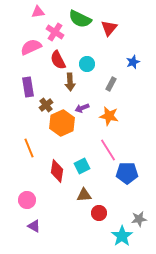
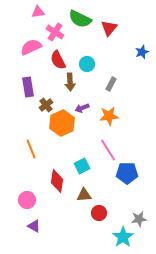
blue star: moved 9 px right, 10 px up
orange star: rotated 18 degrees counterclockwise
orange line: moved 2 px right, 1 px down
red diamond: moved 10 px down
cyan star: moved 1 px right, 1 px down
